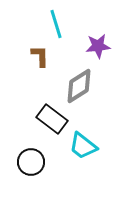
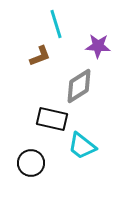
purple star: rotated 10 degrees clockwise
brown L-shape: rotated 70 degrees clockwise
black rectangle: rotated 24 degrees counterclockwise
cyan trapezoid: moved 1 px left
black circle: moved 1 px down
